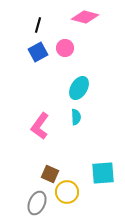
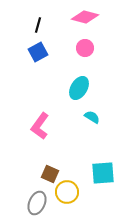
pink circle: moved 20 px right
cyan semicircle: moved 16 px right; rotated 56 degrees counterclockwise
